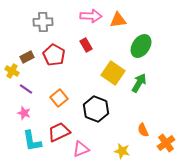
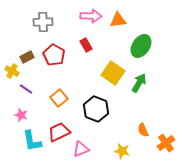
pink star: moved 3 px left, 2 px down
